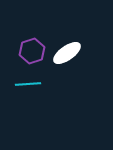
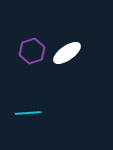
cyan line: moved 29 px down
